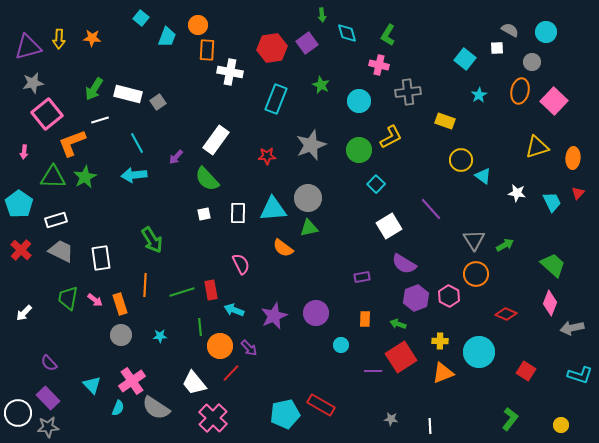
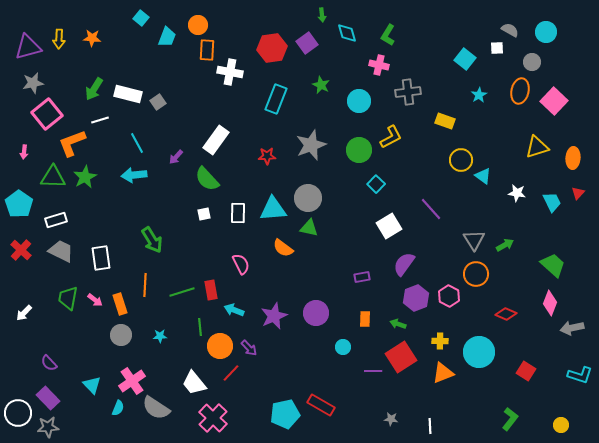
green triangle at (309, 228): rotated 24 degrees clockwise
purple semicircle at (404, 264): rotated 95 degrees clockwise
cyan circle at (341, 345): moved 2 px right, 2 px down
